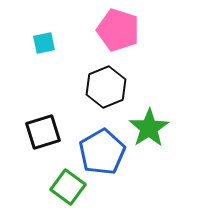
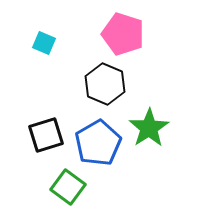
pink pentagon: moved 5 px right, 4 px down
cyan square: rotated 35 degrees clockwise
black hexagon: moved 1 px left, 3 px up; rotated 15 degrees counterclockwise
black square: moved 3 px right, 3 px down
blue pentagon: moved 4 px left, 9 px up
